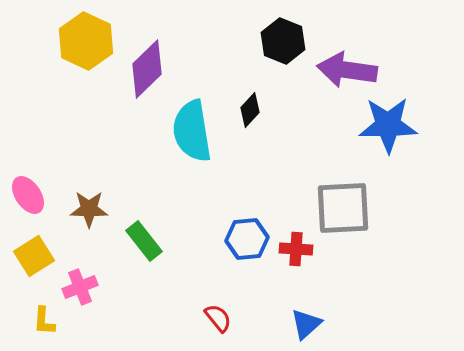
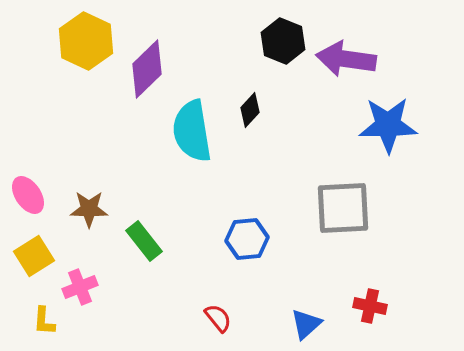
purple arrow: moved 1 px left, 11 px up
red cross: moved 74 px right, 57 px down; rotated 8 degrees clockwise
